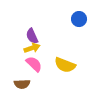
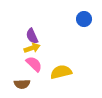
blue circle: moved 5 px right
yellow semicircle: moved 4 px left, 7 px down; rotated 145 degrees clockwise
